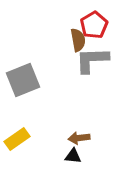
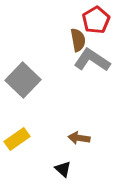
red pentagon: moved 2 px right, 5 px up
gray L-shape: rotated 36 degrees clockwise
gray square: rotated 24 degrees counterclockwise
brown arrow: rotated 15 degrees clockwise
black triangle: moved 10 px left, 13 px down; rotated 36 degrees clockwise
